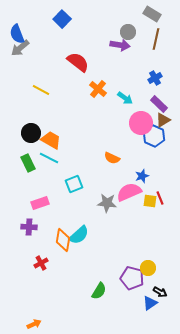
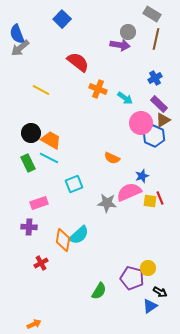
orange cross: rotated 18 degrees counterclockwise
pink rectangle: moved 1 px left
blue triangle: moved 3 px down
